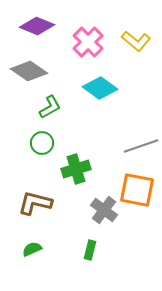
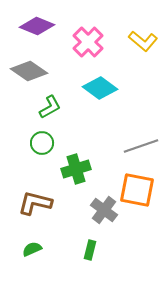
yellow L-shape: moved 7 px right
